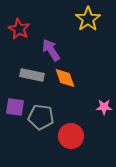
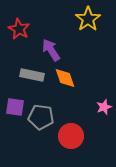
pink star: rotated 21 degrees counterclockwise
